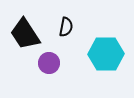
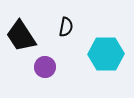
black trapezoid: moved 4 px left, 2 px down
purple circle: moved 4 px left, 4 px down
